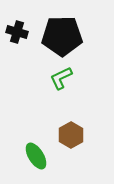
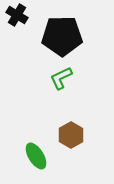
black cross: moved 17 px up; rotated 15 degrees clockwise
